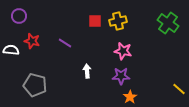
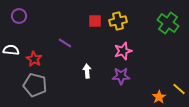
red star: moved 2 px right, 18 px down; rotated 14 degrees clockwise
pink star: rotated 30 degrees counterclockwise
orange star: moved 29 px right
